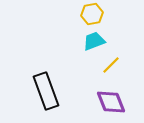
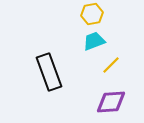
black rectangle: moved 3 px right, 19 px up
purple diamond: rotated 72 degrees counterclockwise
